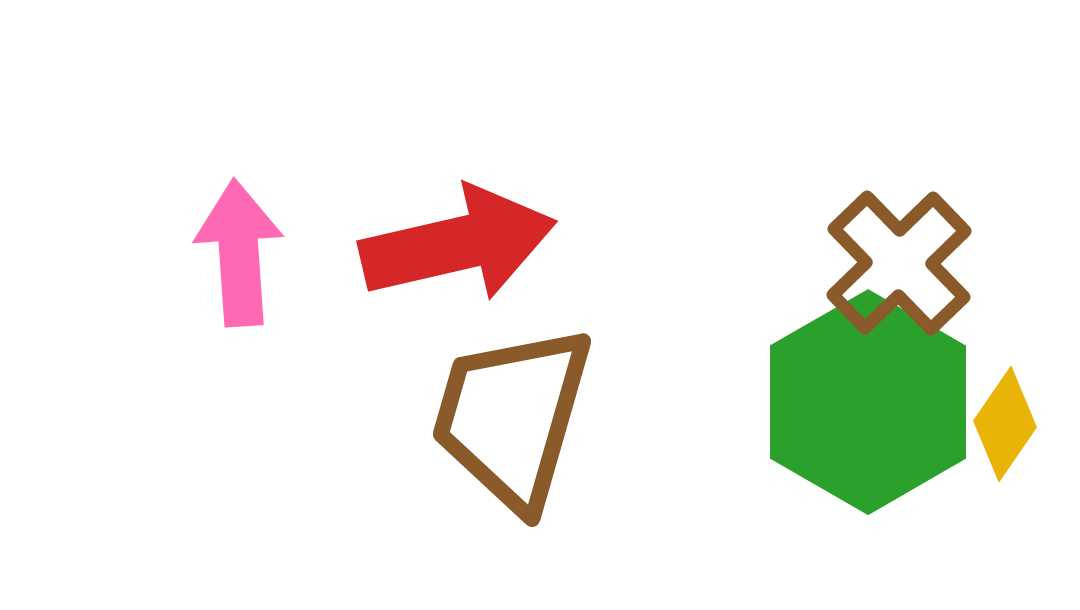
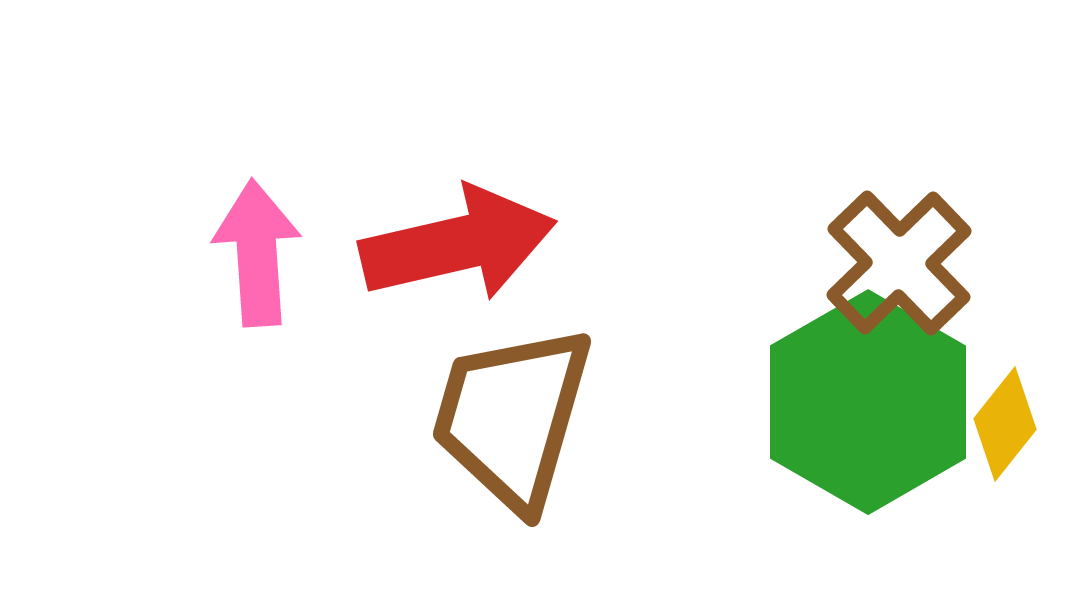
pink arrow: moved 18 px right
yellow diamond: rotated 4 degrees clockwise
